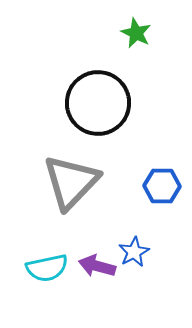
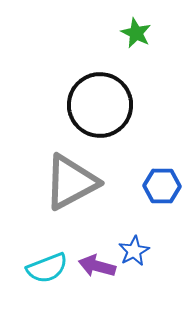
black circle: moved 2 px right, 2 px down
gray triangle: rotated 18 degrees clockwise
blue star: moved 1 px up
cyan semicircle: rotated 9 degrees counterclockwise
